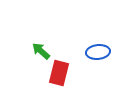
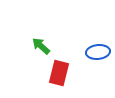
green arrow: moved 5 px up
